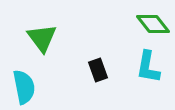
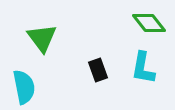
green diamond: moved 4 px left, 1 px up
cyan L-shape: moved 5 px left, 1 px down
